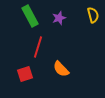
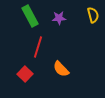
purple star: rotated 16 degrees clockwise
red square: rotated 28 degrees counterclockwise
